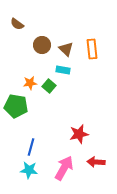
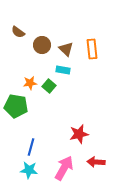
brown semicircle: moved 1 px right, 8 px down
